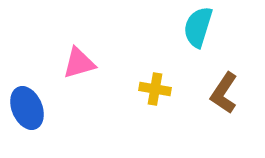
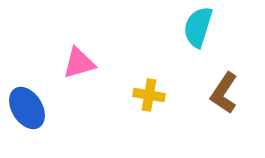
yellow cross: moved 6 px left, 6 px down
blue ellipse: rotated 9 degrees counterclockwise
